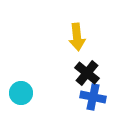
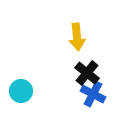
cyan circle: moved 2 px up
blue cross: moved 3 px up; rotated 15 degrees clockwise
